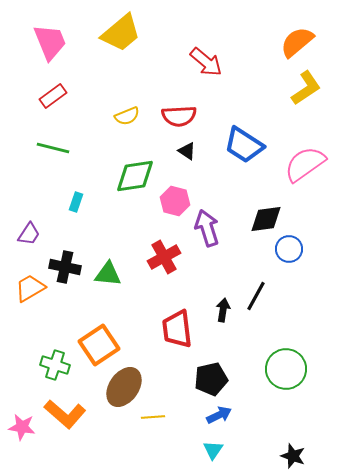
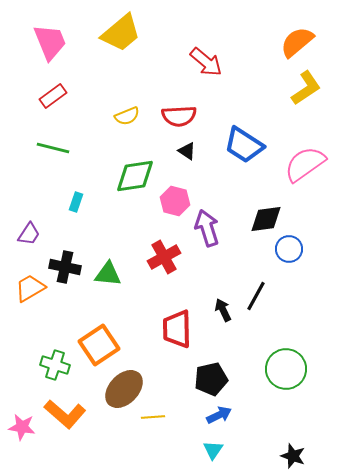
black arrow: rotated 35 degrees counterclockwise
red trapezoid: rotated 6 degrees clockwise
brown ellipse: moved 2 px down; rotated 9 degrees clockwise
